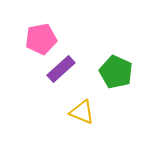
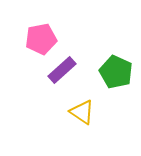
purple rectangle: moved 1 px right, 1 px down
yellow triangle: rotated 12 degrees clockwise
